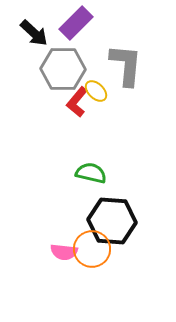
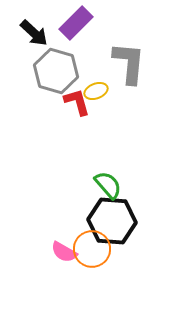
gray L-shape: moved 3 px right, 2 px up
gray hexagon: moved 7 px left, 2 px down; rotated 15 degrees clockwise
yellow ellipse: rotated 65 degrees counterclockwise
red L-shape: rotated 124 degrees clockwise
green semicircle: moved 17 px right, 12 px down; rotated 36 degrees clockwise
pink semicircle: rotated 24 degrees clockwise
